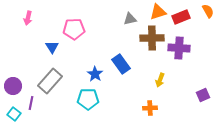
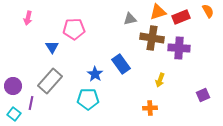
brown cross: rotated 10 degrees clockwise
